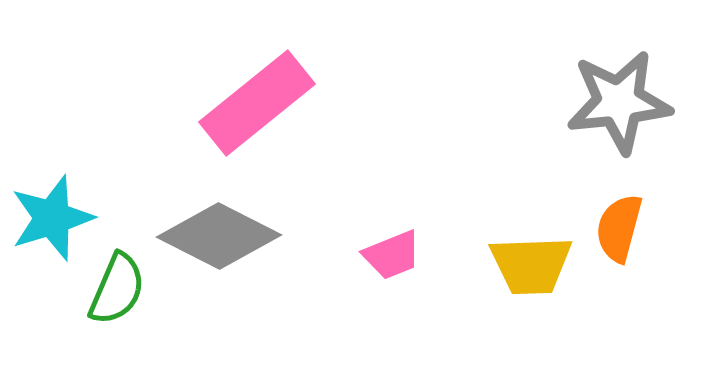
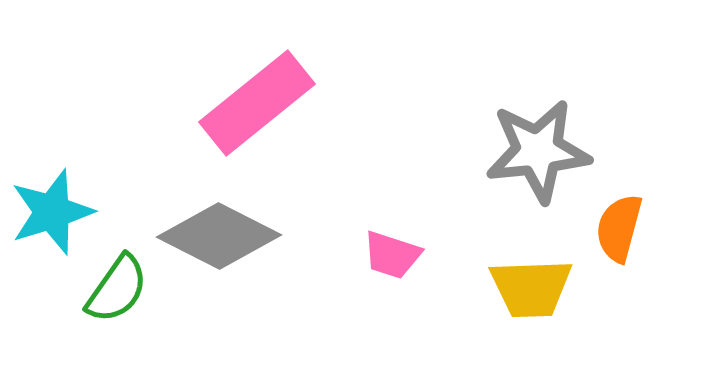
gray star: moved 81 px left, 49 px down
cyan star: moved 6 px up
pink trapezoid: rotated 40 degrees clockwise
yellow trapezoid: moved 23 px down
green semicircle: rotated 12 degrees clockwise
